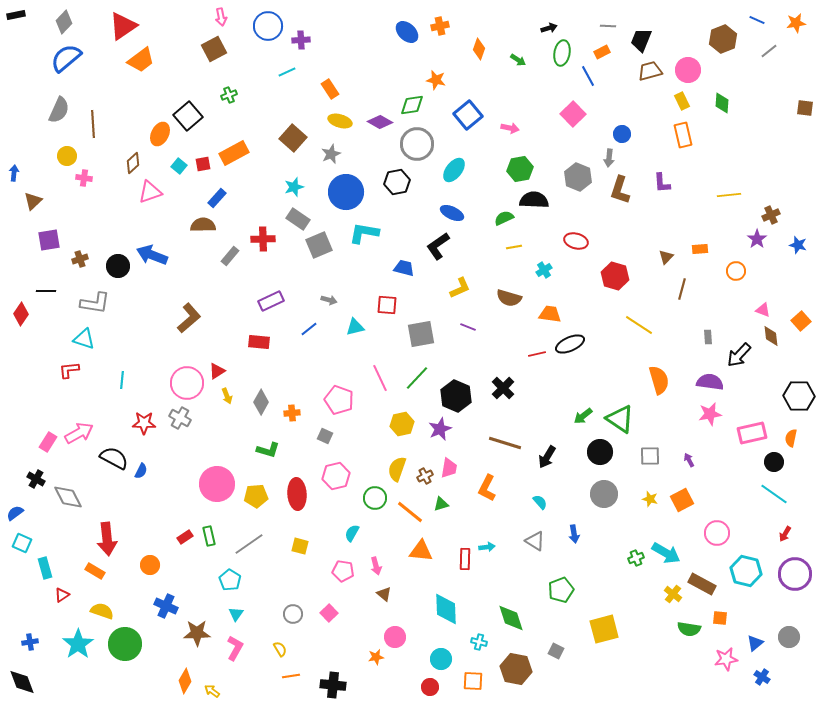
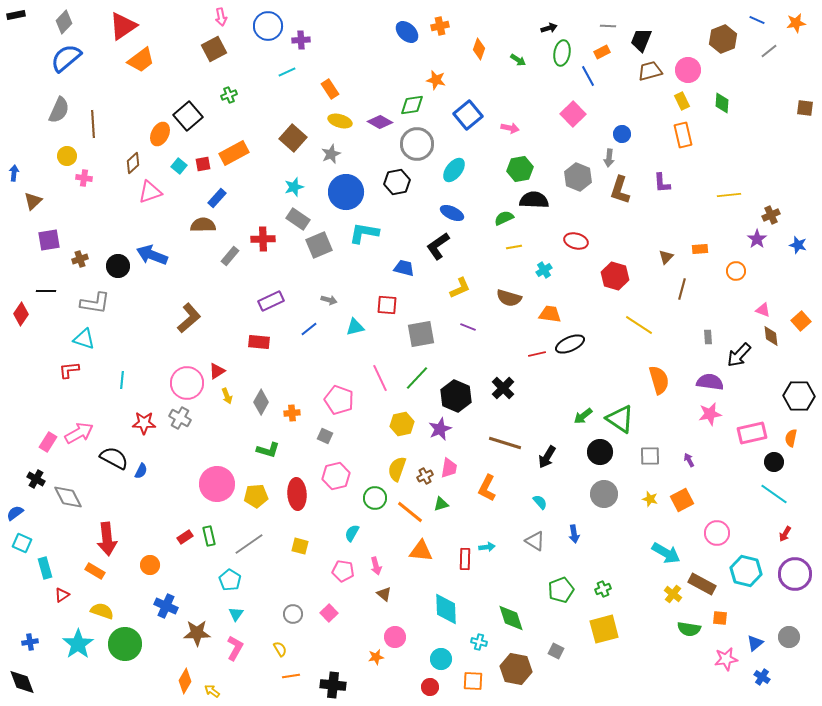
green cross at (636, 558): moved 33 px left, 31 px down
